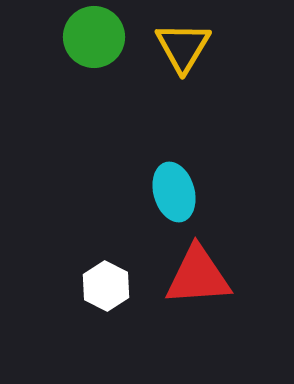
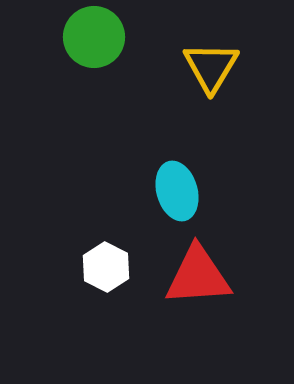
yellow triangle: moved 28 px right, 20 px down
cyan ellipse: moved 3 px right, 1 px up
white hexagon: moved 19 px up
